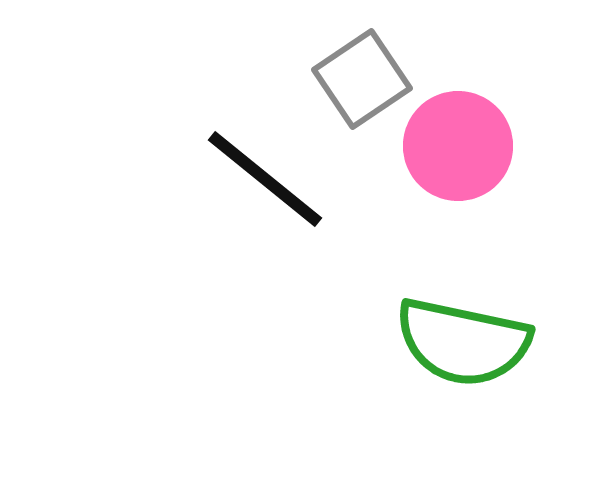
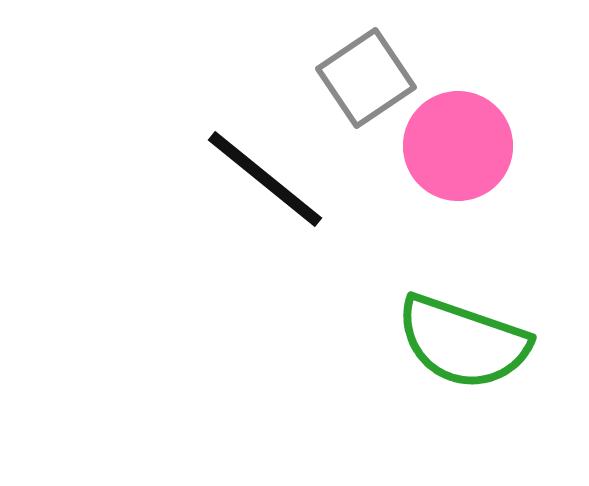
gray square: moved 4 px right, 1 px up
green semicircle: rotated 7 degrees clockwise
